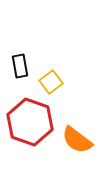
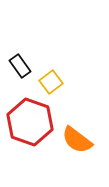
black rectangle: rotated 25 degrees counterclockwise
